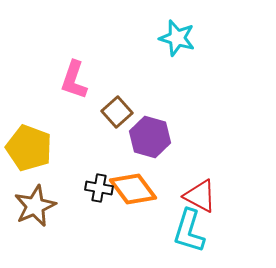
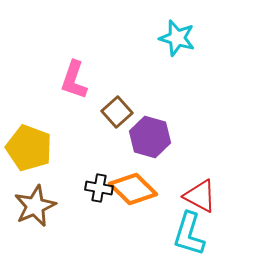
orange diamond: rotated 9 degrees counterclockwise
cyan L-shape: moved 3 px down
